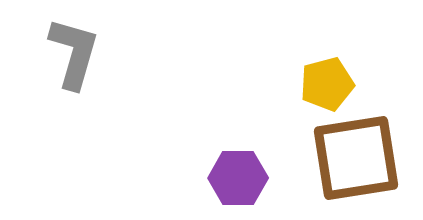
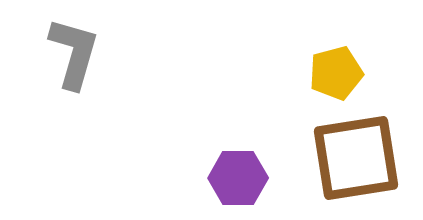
yellow pentagon: moved 9 px right, 11 px up
